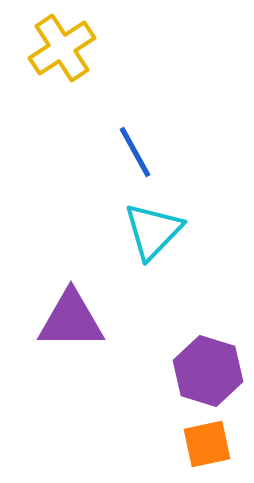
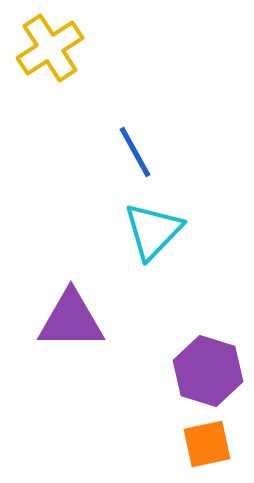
yellow cross: moved 12 px left
